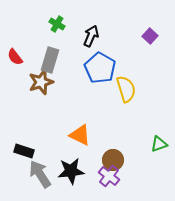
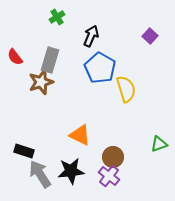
green cross: moved 7 px up; rotated 28 degrees clockwise
brown circle: moved 3 px up
